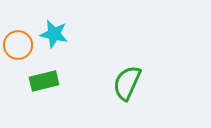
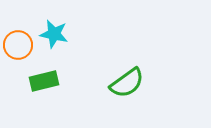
green semicircle: rotated 150 degrees counterclockwise
